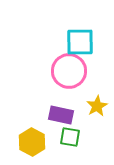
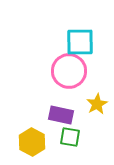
yellow star: moved 2 px up
